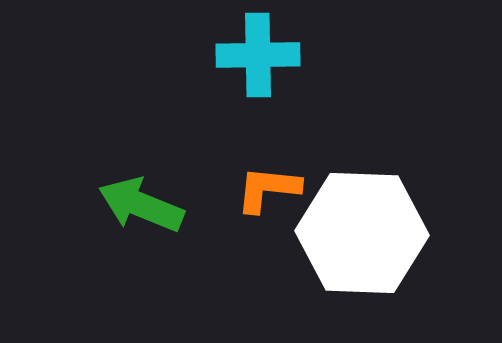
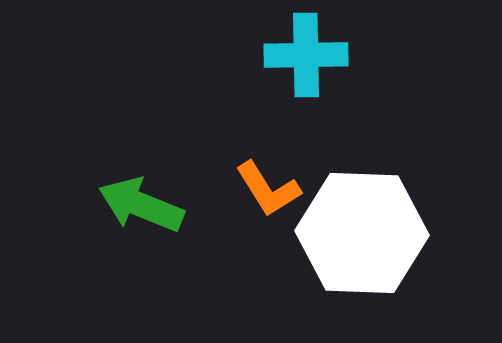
cyan cross: moved 48 px right
orange L-shape: rotated 128 degrees counterclockwise
